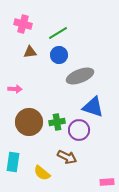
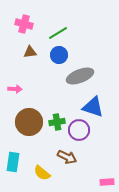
pink cross: moved 1 px right
